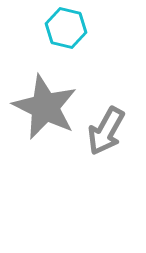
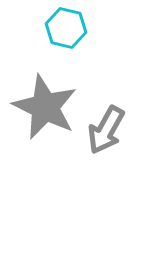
gray arrow: moved 1 px up
